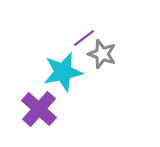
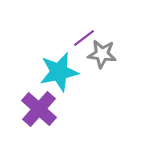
gray star: rotated 12 degrees counterclockwise
cyan star: moved 4 px left
